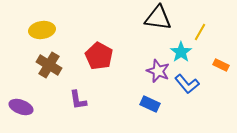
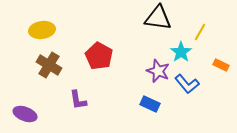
purple ellipse: moved 4 px right, 7 px down
